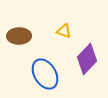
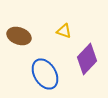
brown ellipse: rotated 20 degrees clockwise
